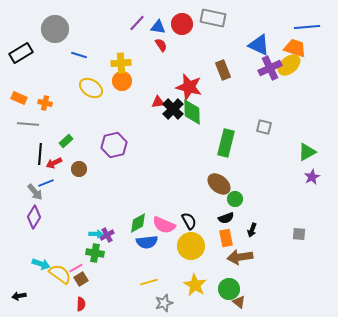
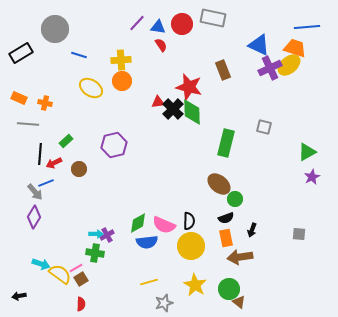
yellow cross at (121, 63): moved 3 px up
black semicircle at (189, 221): rotated 30 degrees clockwise
